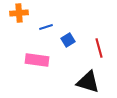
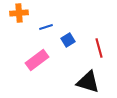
pink rectangle: rotated 45 degrees counterclockwise
